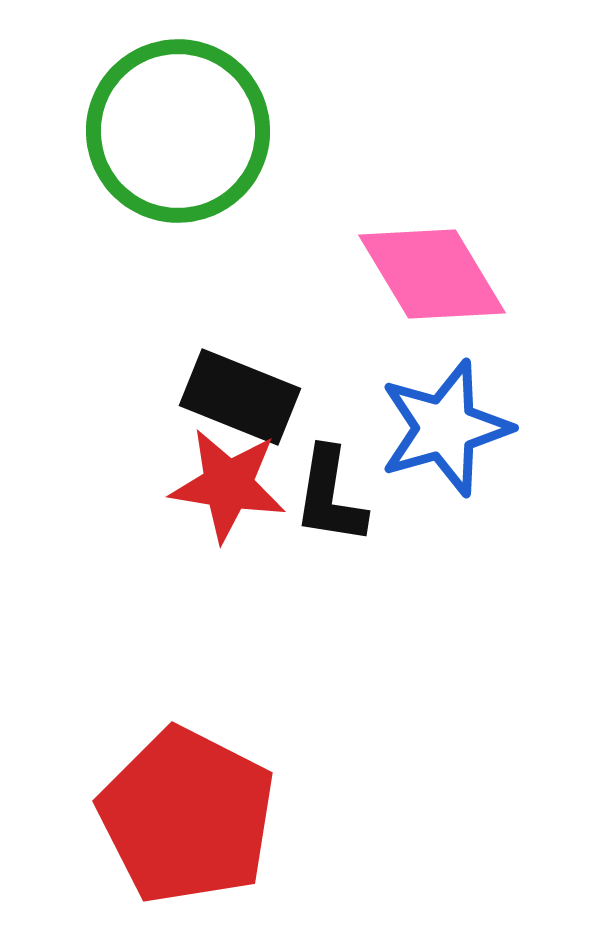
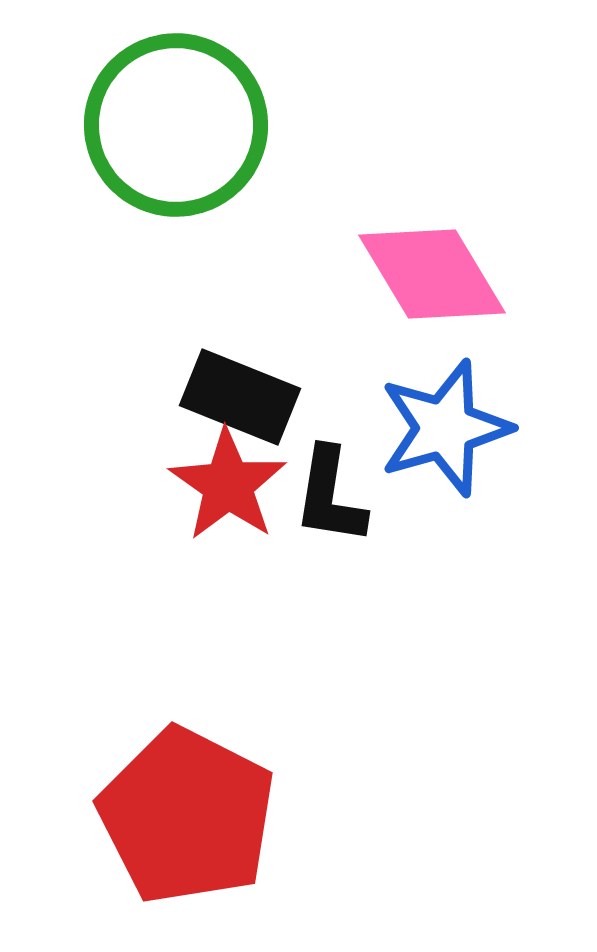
green circle: moved 2 px left, 6 px up
red star: rotated 26 degrees clockwise
